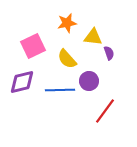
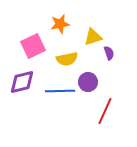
orange star: moved 7 px left, 1 px down
yellow triangle: rotated 24 degrees counterclockwise
yellow semicircle: rotated 60 degrees counterclockwise
purple circle: moved 1 px left, 1 px down
blue line: moved 1 px down
red line: rotated 12 degrees counterclockwise
